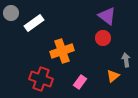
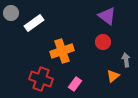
red circle: moved 4 px down
pink rectangle: moved 5 px left, 2 px down
